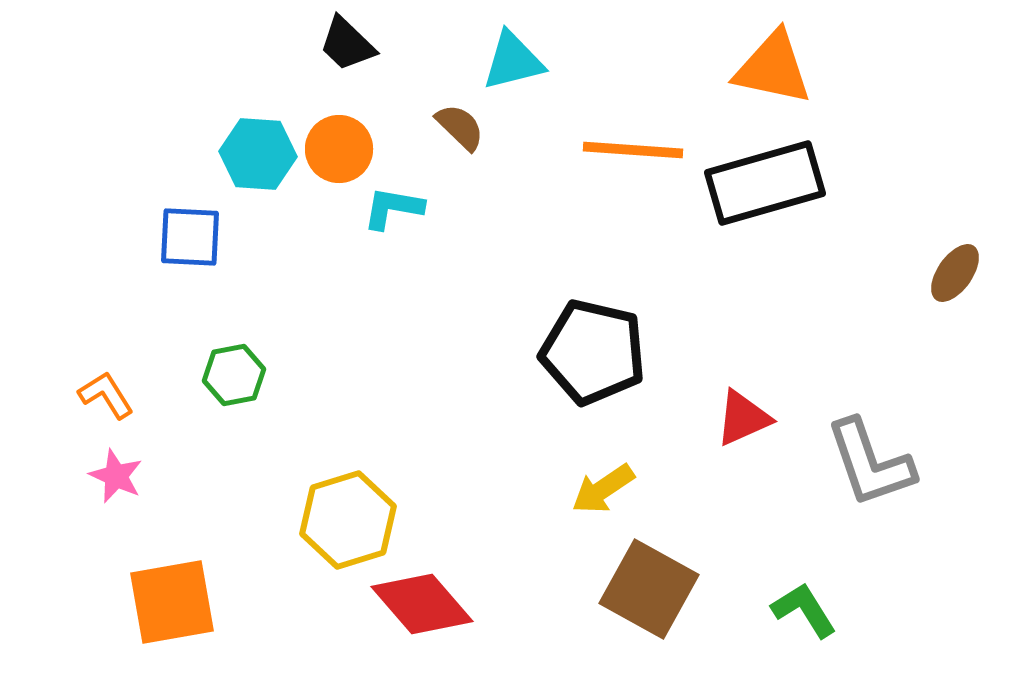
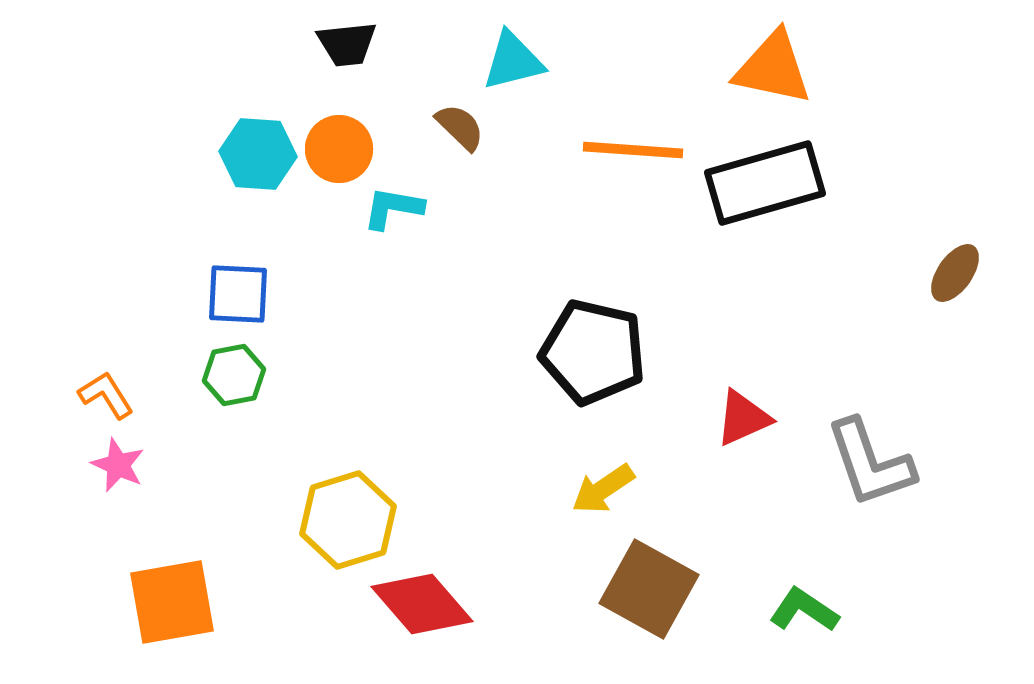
black trapezoid: rotated 50 degrees counterclockwise
blue square: moved 48 px right, 57 px down
pink star: moved 2 px right, 11 px up
green L-shape: rotated 24 degrees counterclockwise
